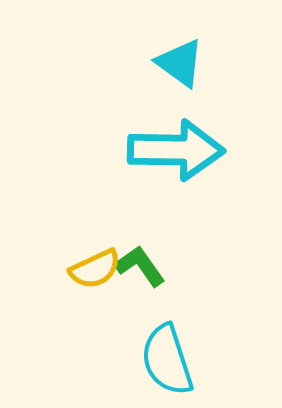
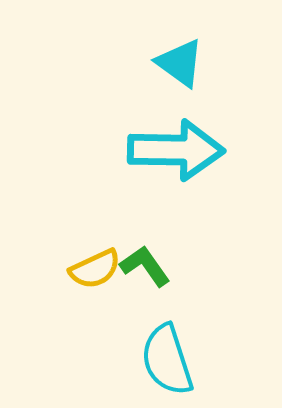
green L-shape: moved 5 px right
